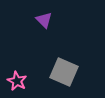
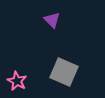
purple triangle: moved 8 px right
